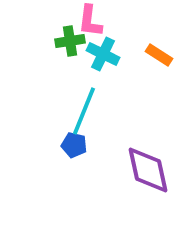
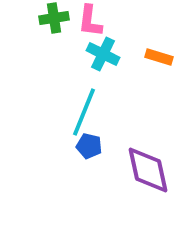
green cross: moved 16 px left, 23 px up
orange rectangle: moved 2 px down; rotated 16 degrees counterclockwise
cyan line: moved 1 px down
blue pentagon: moved 15 px right, 1 px down
